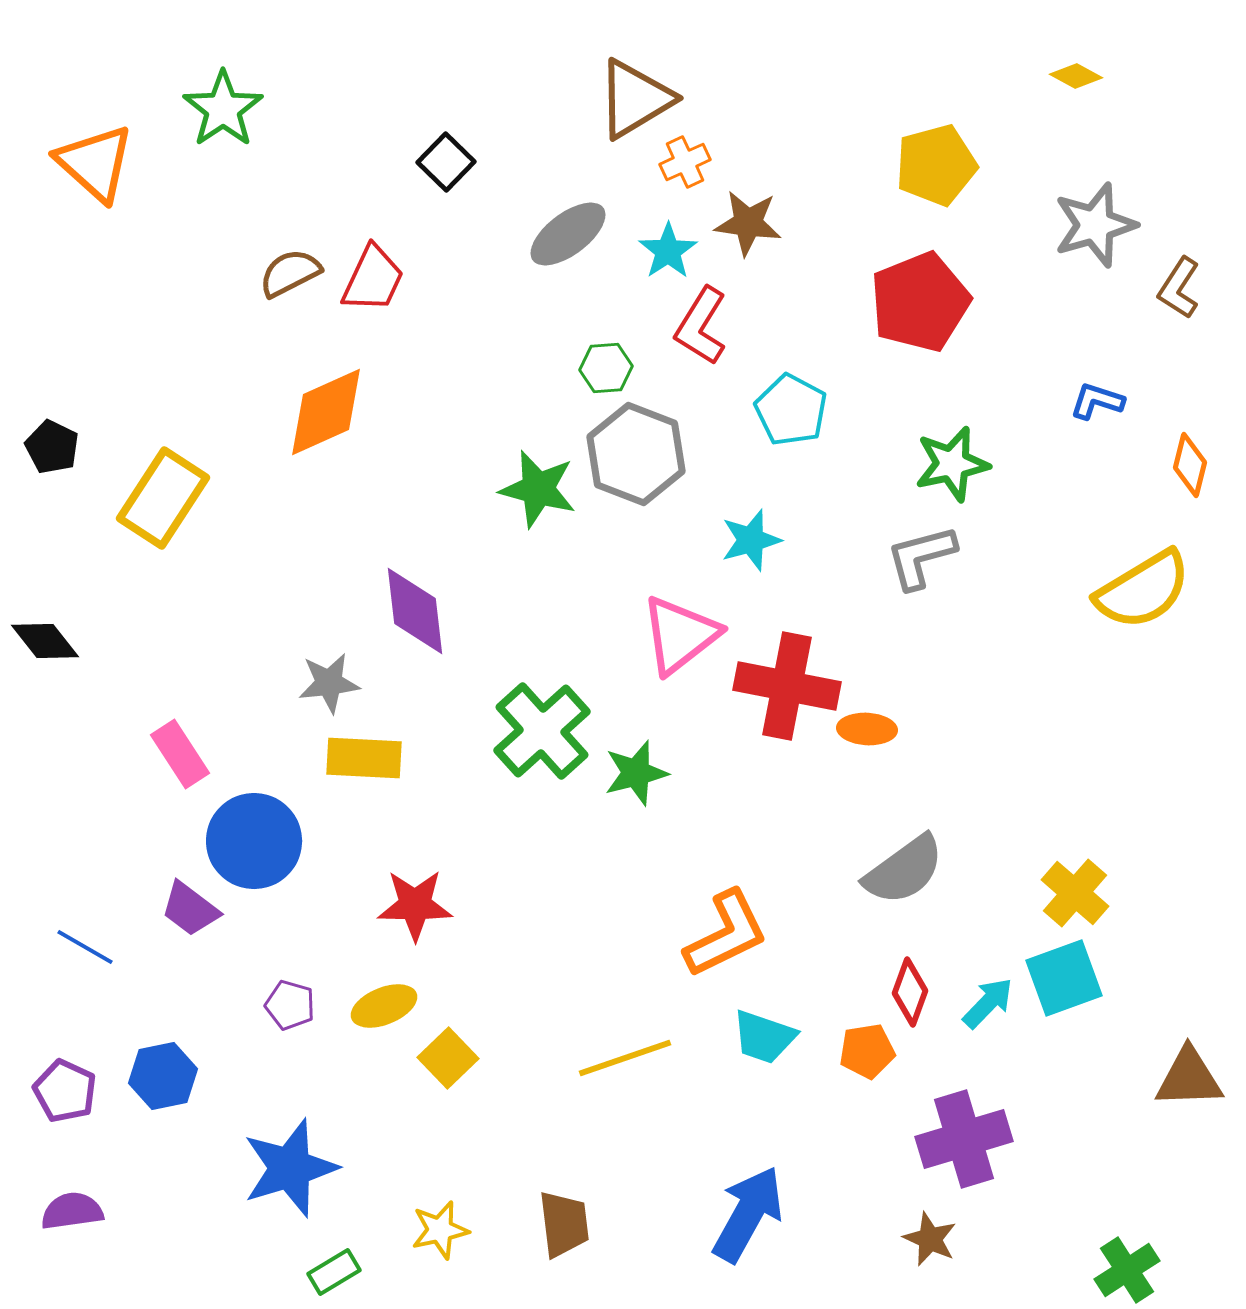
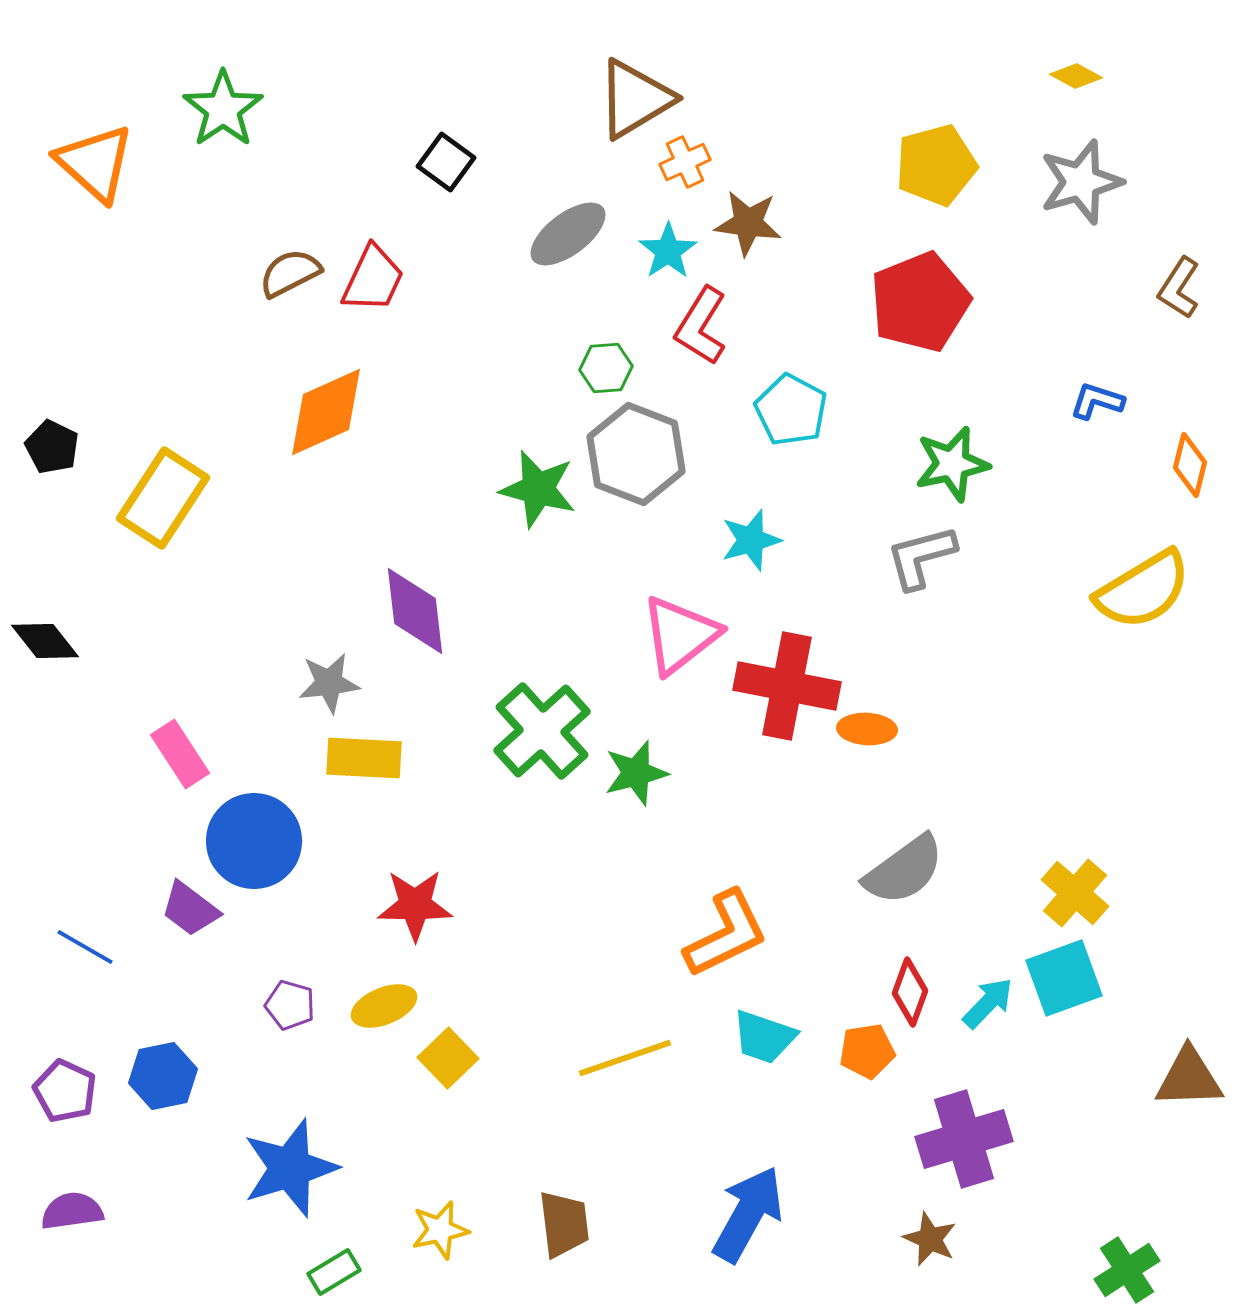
black square at (446, 162): rotated 8 degrees counterclockwise
gray star at (1095, 225): moved 14 px left, 43 px up
